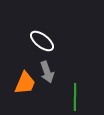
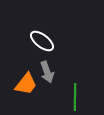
orange trapezoid: moved 1 px right, 1 px down; rotated 15 degrees clockwise
